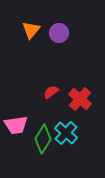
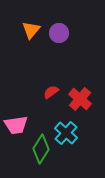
green diamond: moved 2 px left, 10 px down
